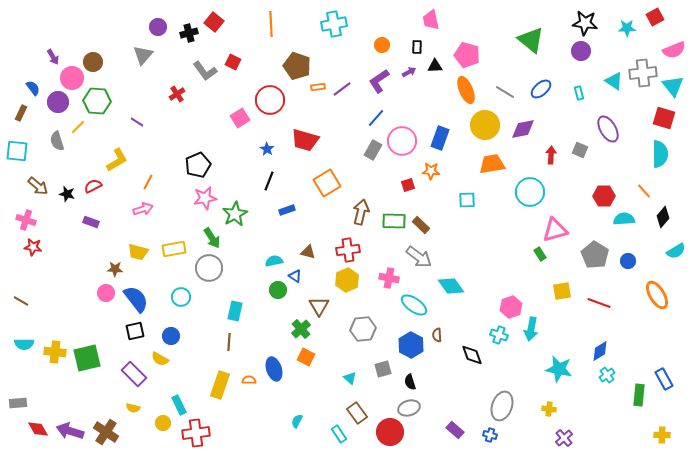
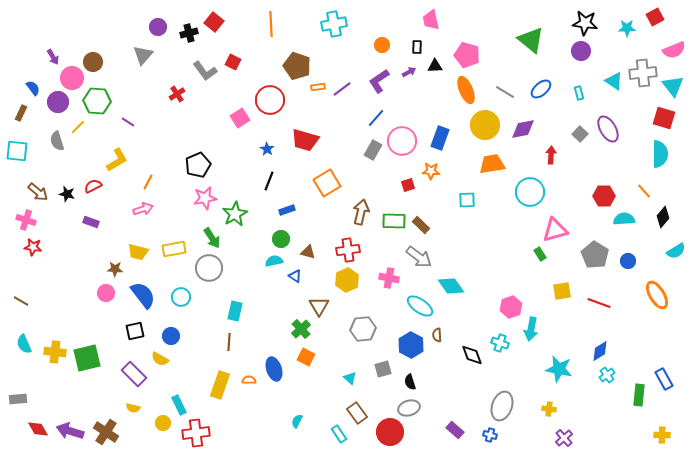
purple line at (137, 122): moved 9 px left
gray square at (580, 150): moved 16 px up; rotated 21 degrees clockwise
brown arrow at (38, 186): moved 6 px down
green circle at (278, 290): moved 3 px right, 51 px up
blue semicircle at (136, 299): moved 7 px right, 4 px up
cyan ellipse at (414, 305): moved 6 px right, 1 px down
cyan cross at (499, 335): moved 1 px right, 8 px down
cyan semicircle at (24, 344): rotated 66 degrees clockwise
gray rectangle at (18, 403): moved 4 px up
